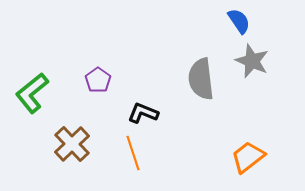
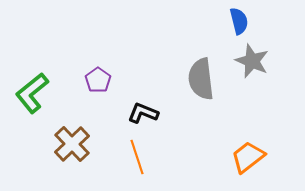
blue semicircle: rotated 20 degrees clockwise
orange line: moved 4 px right, 4 px down
